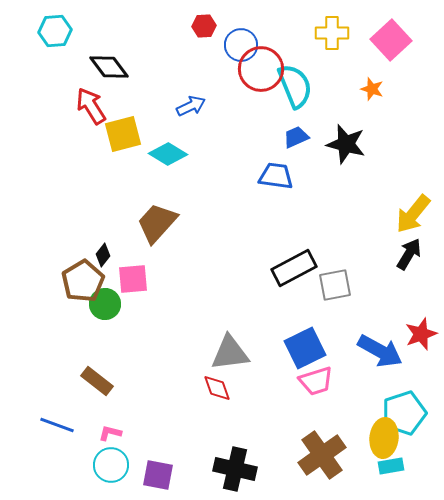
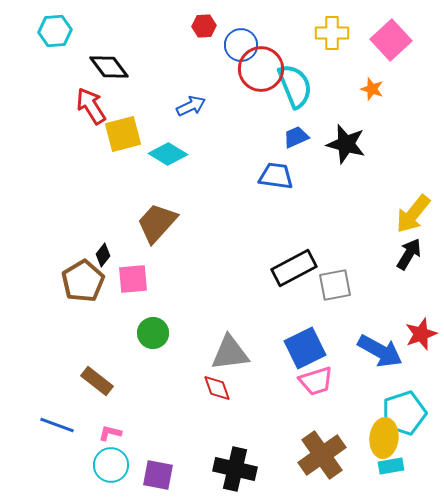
green circle at (105, 304): moved 48 px right, 29 px down
